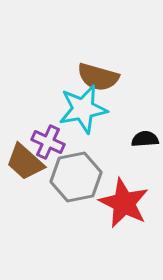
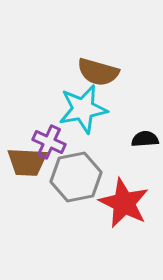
brown semicircle: moved 5 px up
purple cross: moved 1 px right
brown trapezoid: moved 2 px right; rotated 39 degrees counterclockwise
